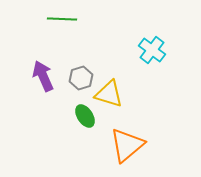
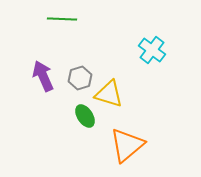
gray hexagon: moved 1 px left
